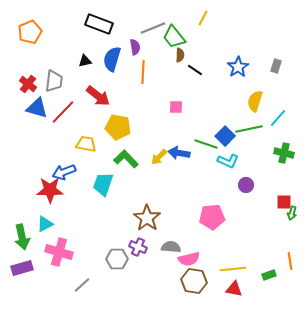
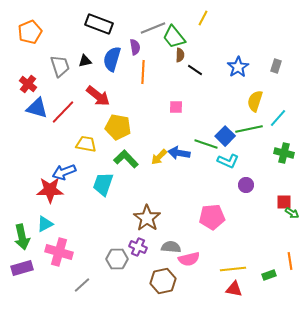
gray trapezoid at (54, 81): moved 6 px right, 15 px up; rotated 25 degrees counterclockwise
green arrow at (292, 213): rotated 72 degrees counterclockwise
brown hexagon at (194, 281): moved 31 px left; rotated 20 degrees counterclockwise
